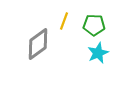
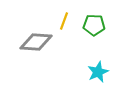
gray diamond: moved 2 px left, 2 px up; rotated 40 degrees clockwise
cyan star: moved 19 px down
